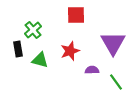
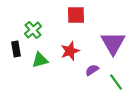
black rectangle: moved 2 px left
green triangle: rotated 30 degrees counterclockwise
purple semicircle: rotated 32 degrees counterclockwise
